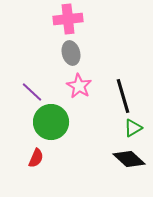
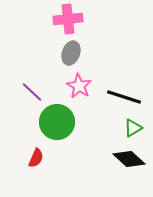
gray ellipse: rotated 35 degrees clockwise
black line: moved 1 px right, 1 px down; rotated 56 degrees counterclockwise
green circle: moved 6 px right
